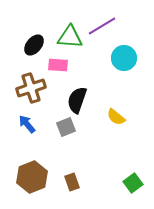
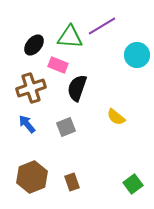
cyan circle: moved 13 px right, 3 px up
pink rectangle: rotated 18 degrees clockwise
black semicircle: moved 12 px up
green square: moved 1 px down
